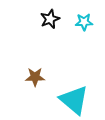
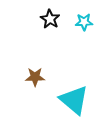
black star: rotated 18 degrees counterclockwise
